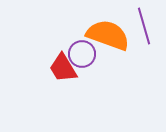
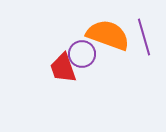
purple line: moved 11 px down
red trapezoid: rotated 12 degrees clockwise
